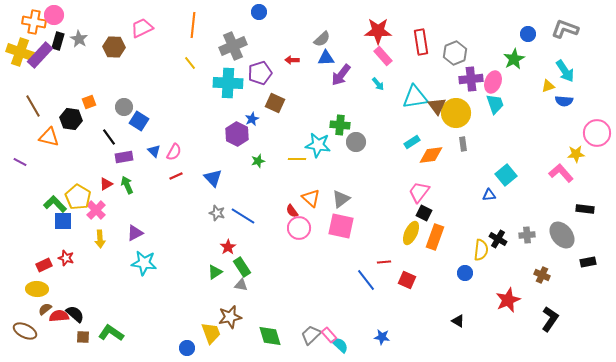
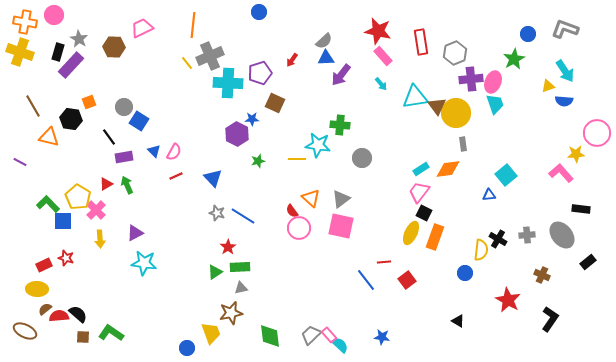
orange cross at (34, 22): moved 9 px left
red star at (378, 31): rotated 12 degrees clockwise
gray semicircle at (322, 39): moved 2 px right, 2 px down
black rectangle at (58, 41): moved 11 px down
gray cross at (233, 46): moved 23 px left, 10 px down
purple rectangle at (40, 55): moved 31 px right, 10 px down
red arrow at (292, 60): rotated 56 degrees counterclockwise
yellow line at (190, 63): moved 3 px left
cyan arrow at (378, 84): moved 3 px right
blue star at (252, 119): rotated 24 degrees clockwise
gray circle at (356, 142): moved 6 px right, 16 px down
cyan rectangle at (412, 142): moved 9 px right, 27 px down
orange diamond at (431, 155): moved 17 px right, 14 px down
green L-shape at (55, 204): moved 7 px left
black rectangle at (585, 209): moved 4 px left
black rectangle at (588, 262): rotated 28 degrees counterclockwise
green rectangle at (242, 267): moved 2 px left; rotated 60 degrees counterclockwise
red square at (407, 280): rotated 30 degrees clockwise
gray triangle at (241, 285): moved 3 px down; rotated 24 degrees counterclockwise
red star at (508, 300): rotated 20 degrees counterclockwise
black semicircle at (75, 314): moved 3 px right
brown star at (230, 317): moved 1 px right, 4 px up
green diamond at (270, 336): rotated 10 degrees clockwise
